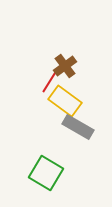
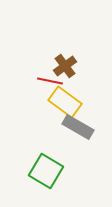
red line: rotated 70 degrees clockwise
yellow rectangle: moved 1 px down
green square: moved 2 px up
